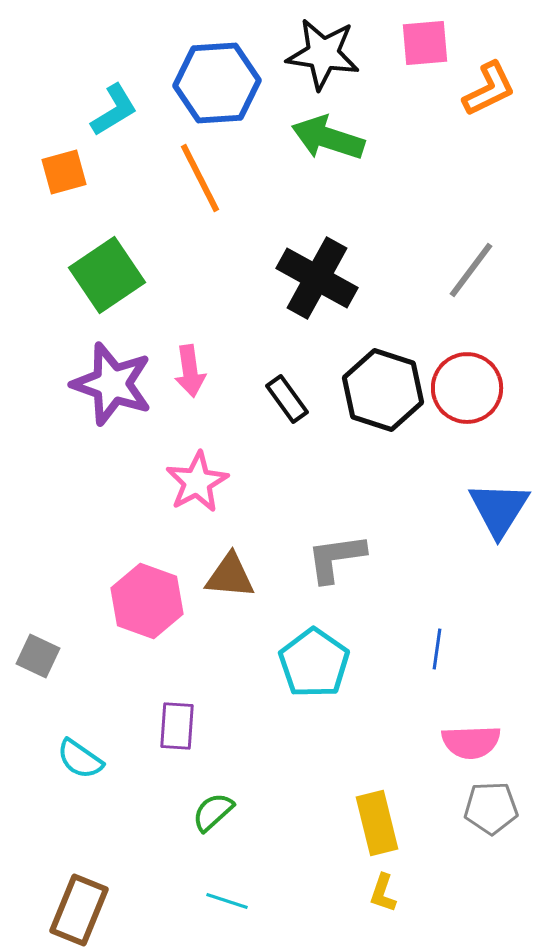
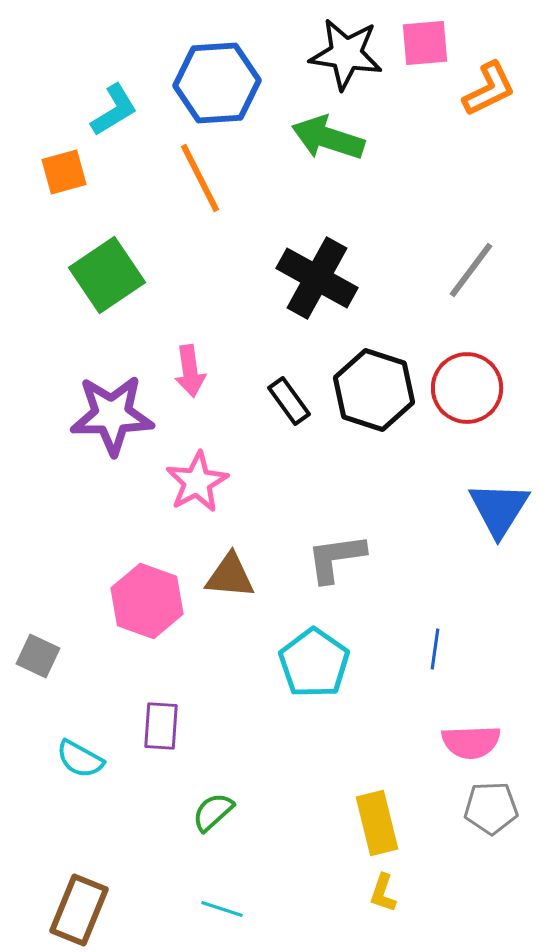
black star: moved 23 px right
purple star: moved 31 px down; rotated 20 degrees counterclockwise
black hexagon: moved 9 px left
black rectangle: moved 2 px right, 2 px down
blue line: moved 2 px left
purple rectangle: moved 16 px left
cyan semicircle: rotated 6 degrees counterclockwise
cyan line: moved 5 px left, 8 px down
